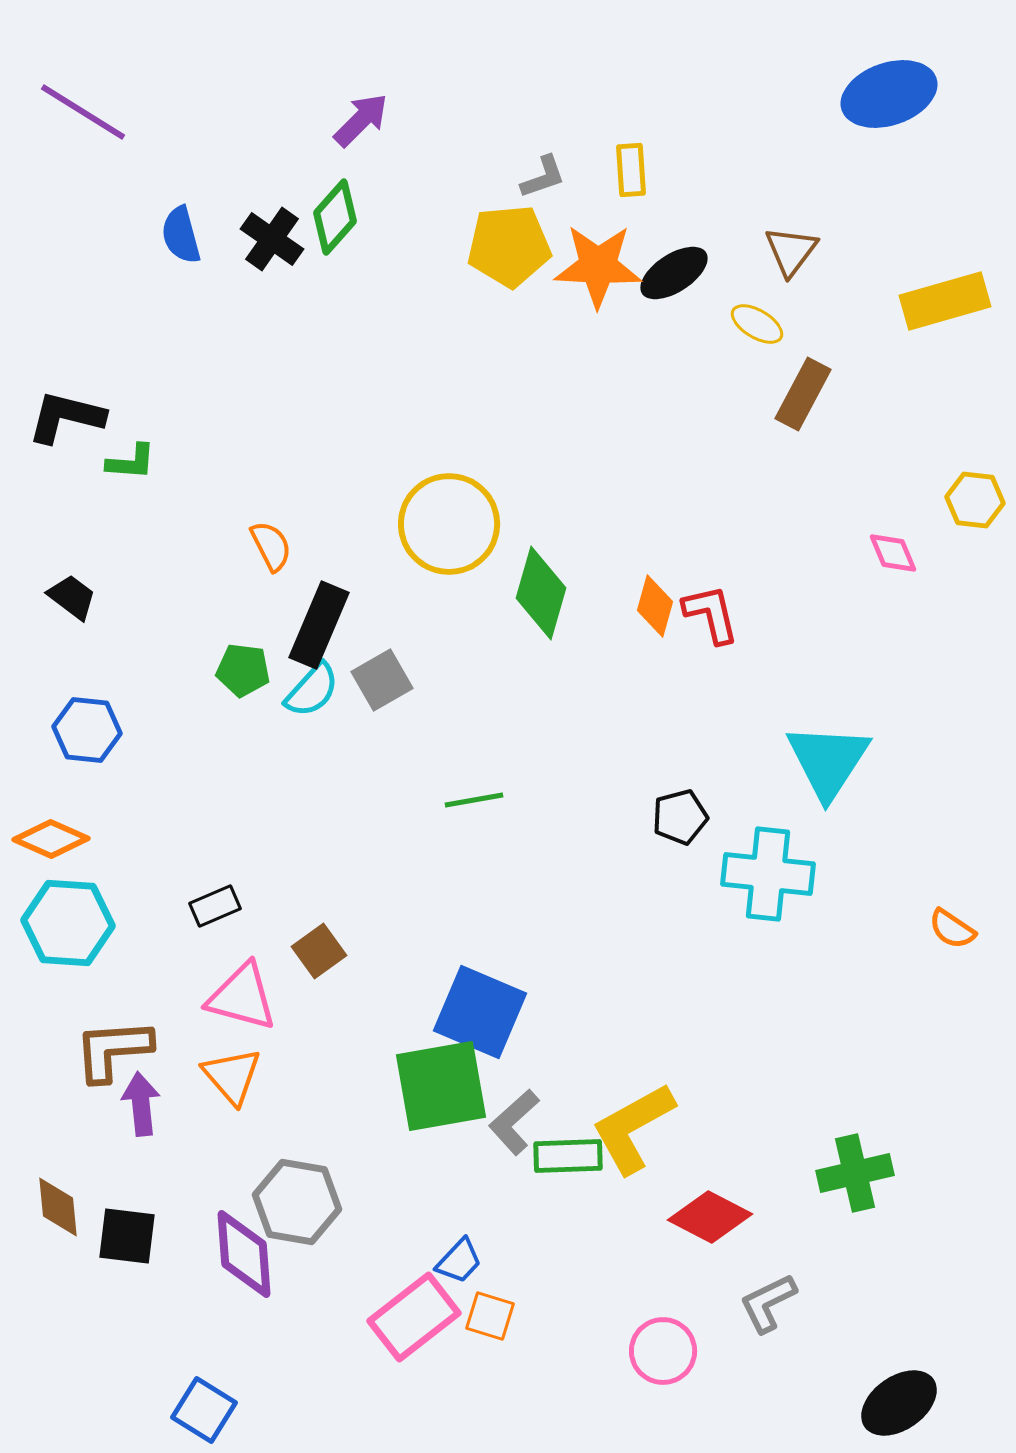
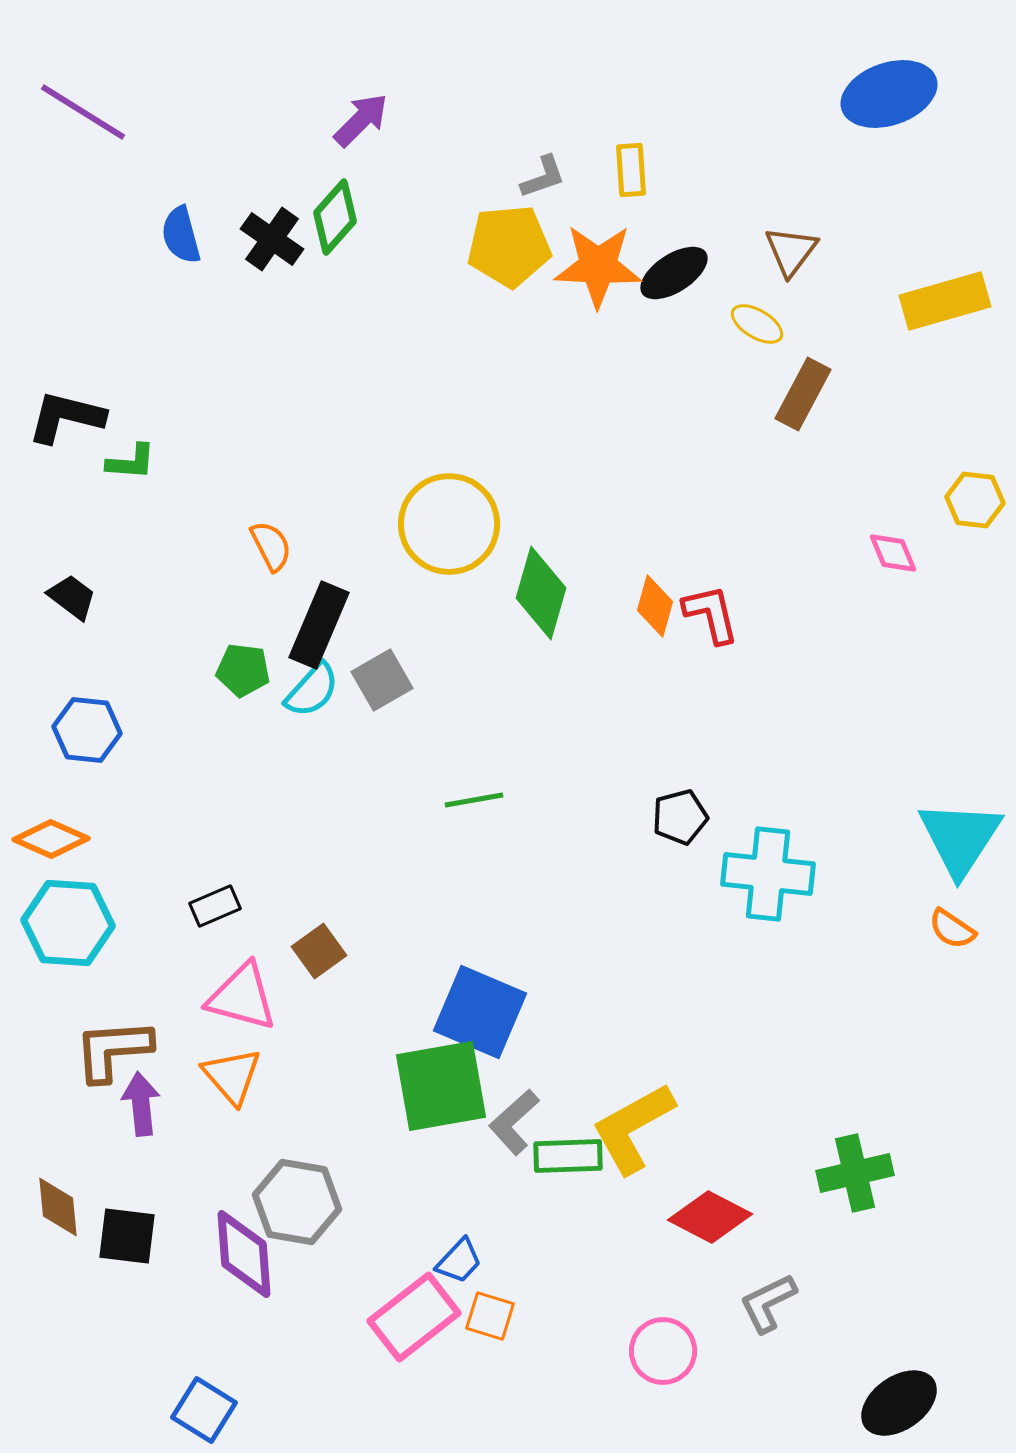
cyan triangle at (828, 761): moved 132 px right, 77 px down
